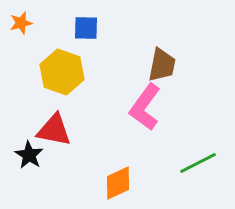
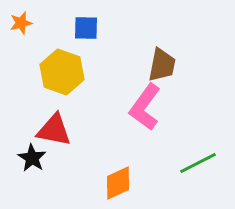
black star: moved 3 px right, 3 px down
